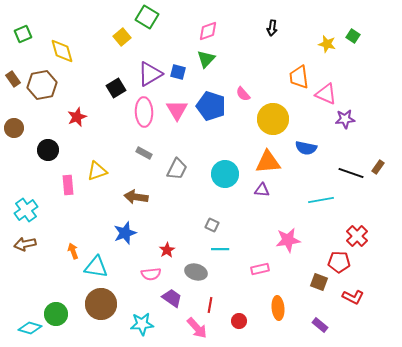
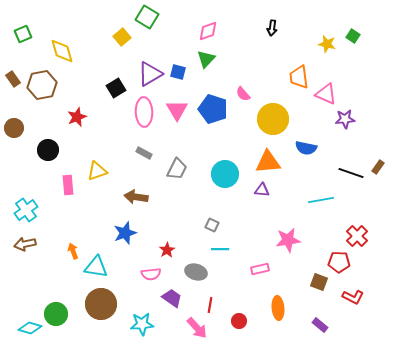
blue pentagon at (211, 106): moved 2 px right, 3 px down
